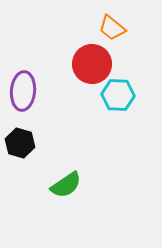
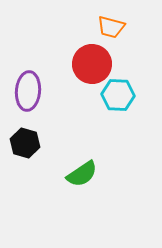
orange trapezoid: moved 1 px left, 1 px up; rotated 24 degrees counterclockwise
purple ellipse: moved 5 px right
black hexagon: moved 5 px right
green semicircle: moved 16 px right, 11 px up
